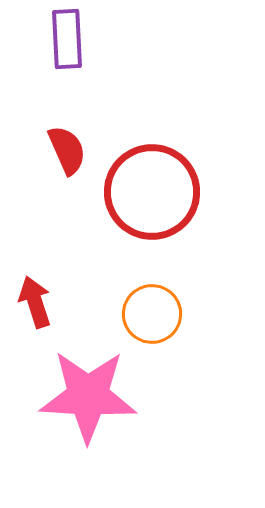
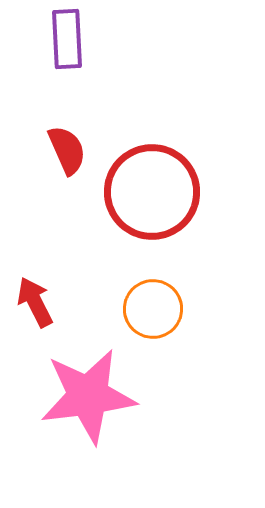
red arrow: rotated 9 degrees counterclockwise
orange circle: moved 1 px right, 5 px up
pink star: rotated 10 degrees counterclockwise
